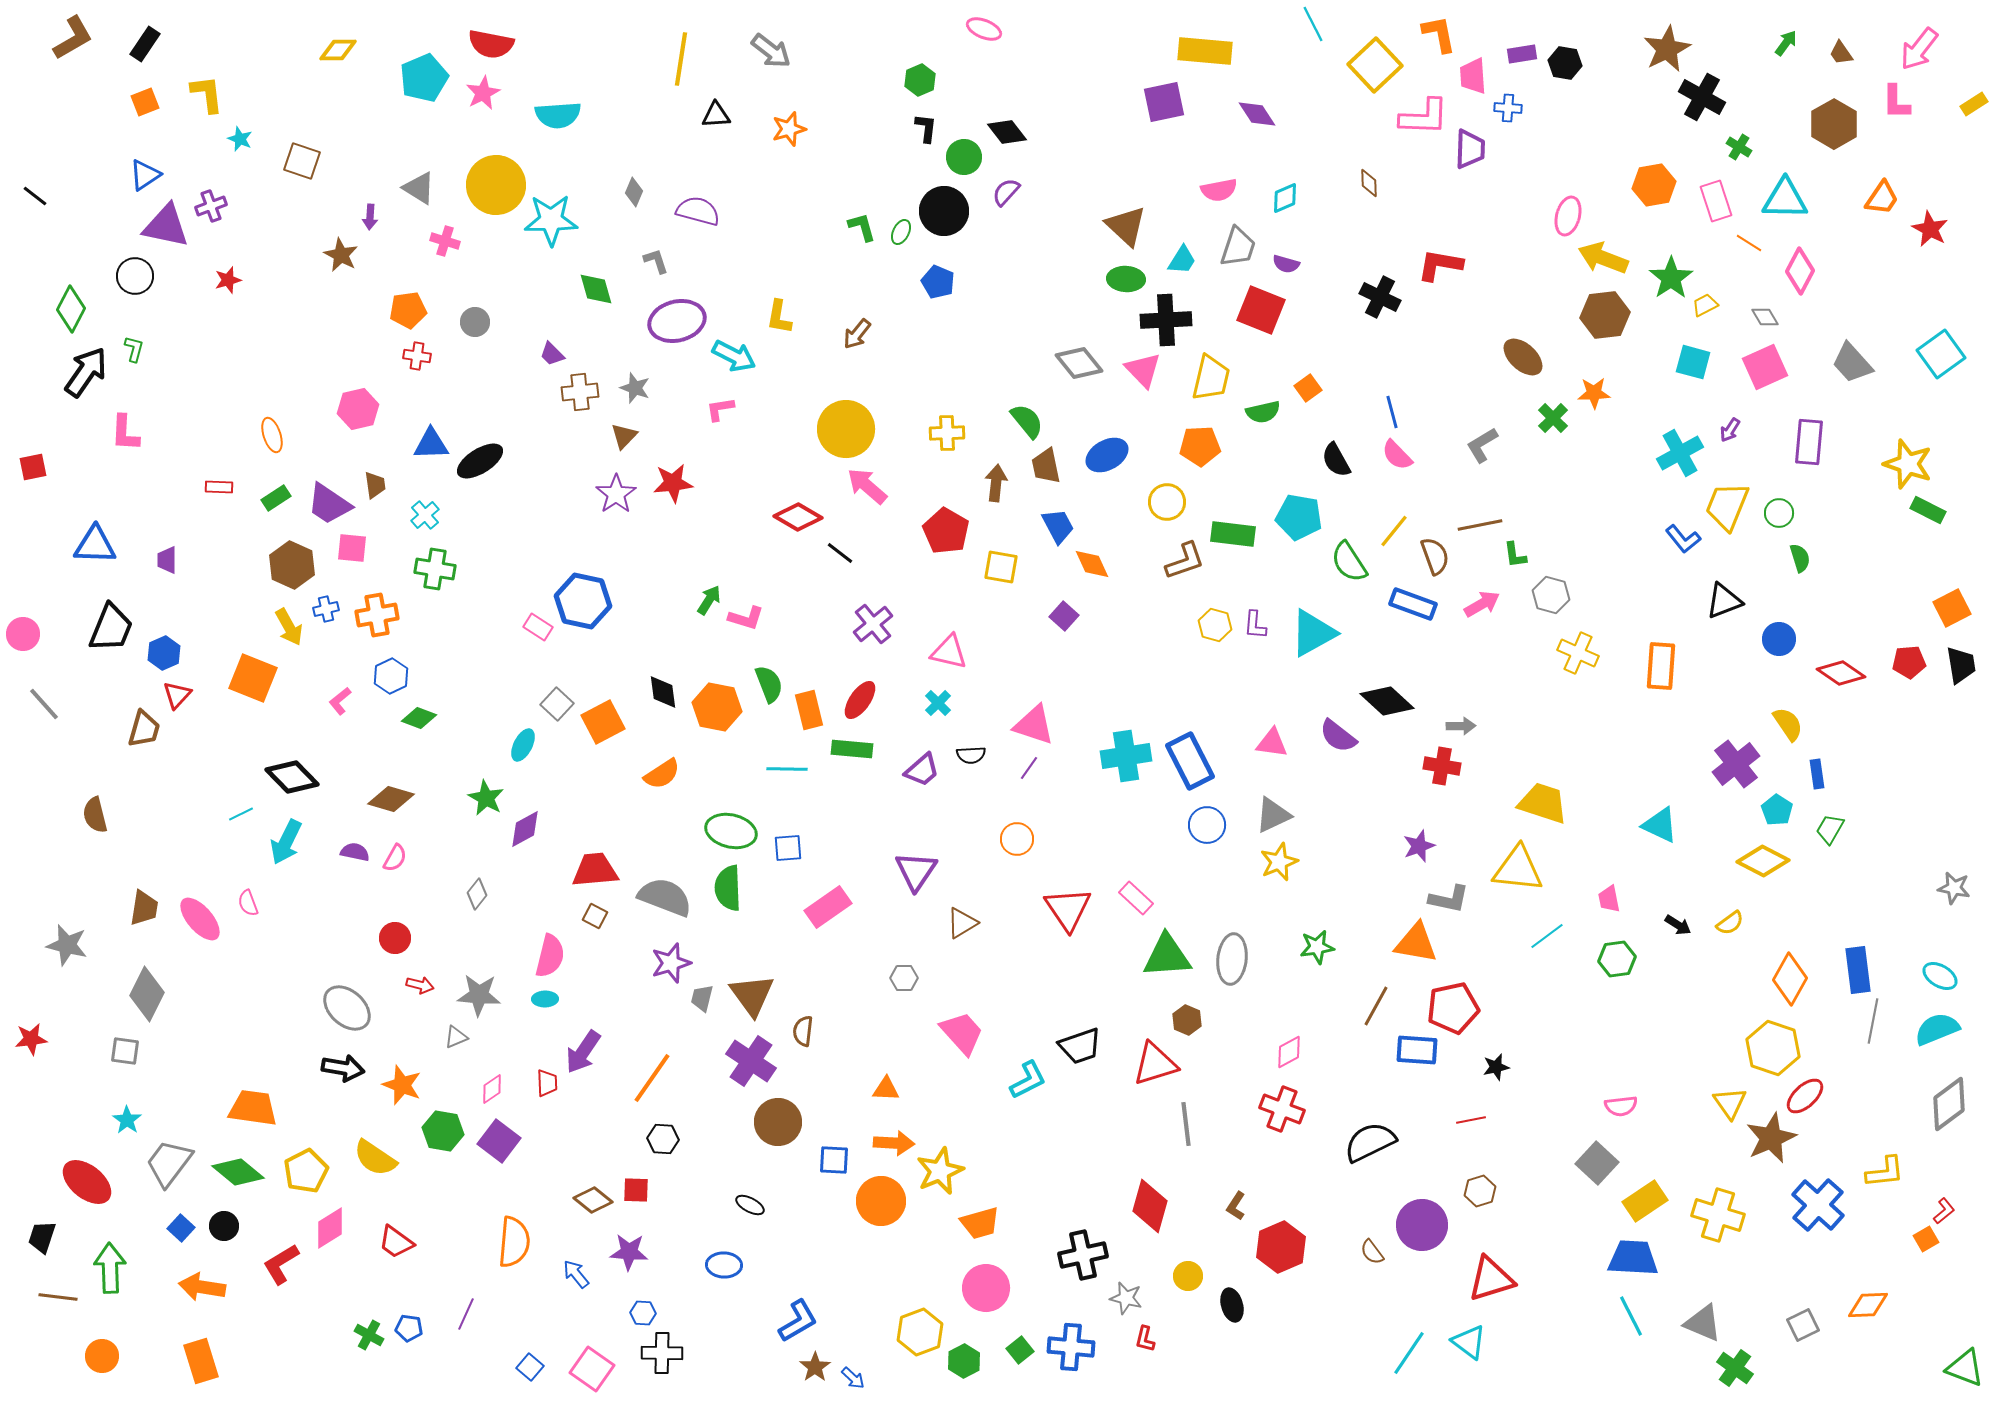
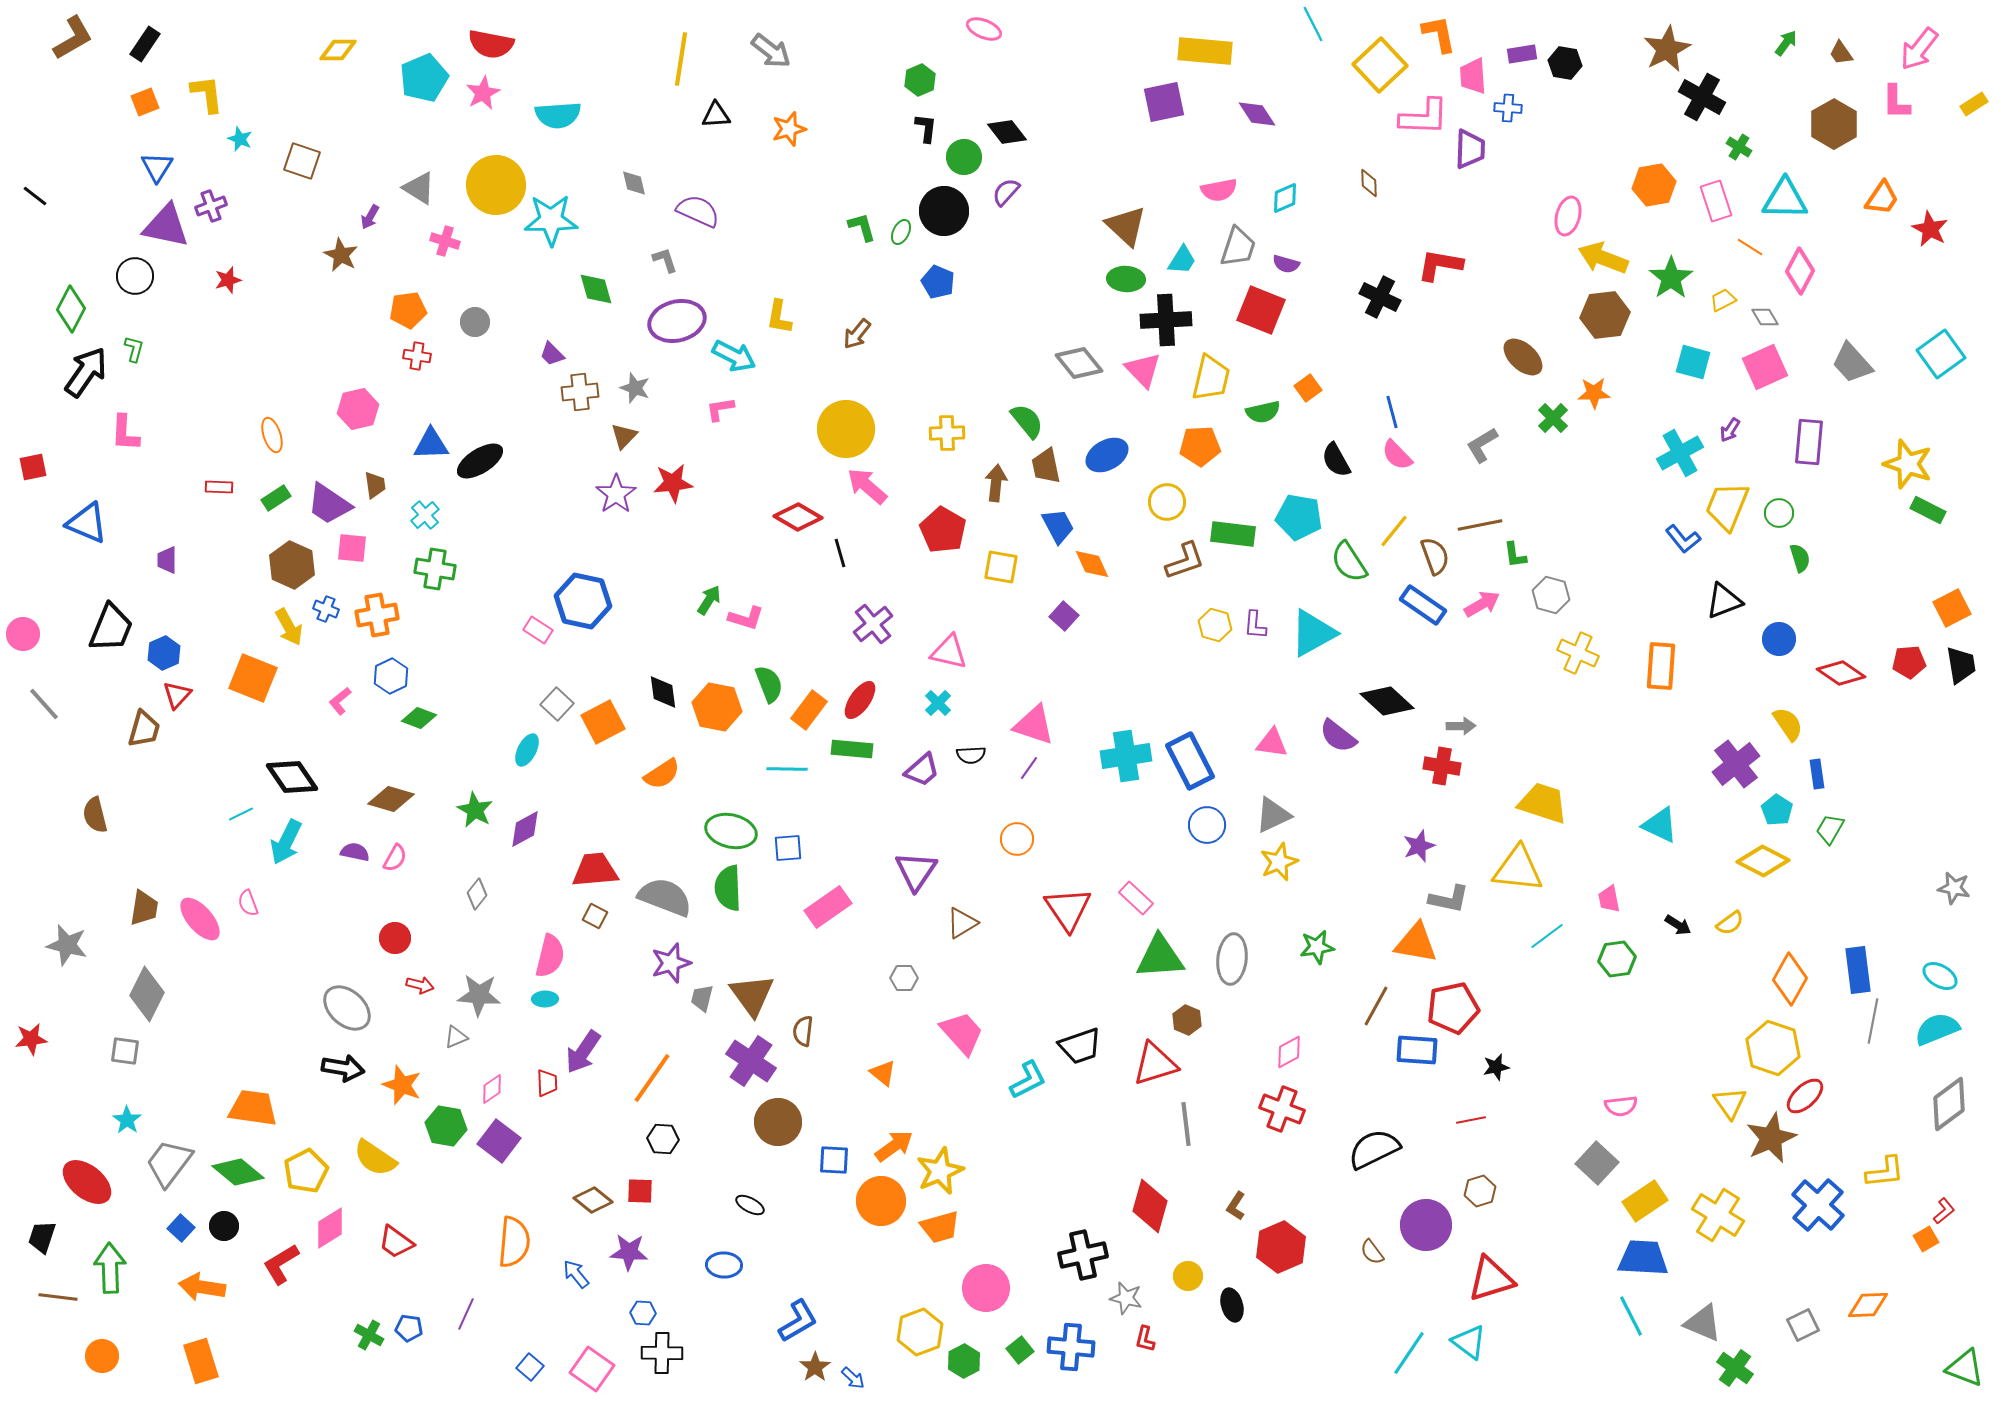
yellow square at (1375, 65): moved 5 px right
blue triangle at (145, 175): moved 12 px right, 8 px up; rotated 24 degrees counterclockwise
gray diamond at (634, 192): moved 9 px up; rotated 36 degrees counterclockwise
purple semicircle at (698, 211): rotated 9 degrees clockwise
purple arrow at (370, 217): rotated 25 degrees clockwise
orange line at (1749, 243): moved 1 px right, 4 px down
gray L-shape at (656, 261): moved 9 px right, 1 px up
yellow trapezoid at (1705, 305): moved 18 px right, 5 px up
red pentagon at (946, 531): moved 3 px left, 1 px up
blue triangle at (95, 545): moved 8 px left, 22 px up; rotated 21 degrees clockwise
black line at (840, 553): rotated 36 degrees clockwise
blue rectangle at (1413, 604): moved 10 px right, 1 px down; rotated 15 degrees clockwise
blue cross at (326, 609): rotated 35 degrees clockwise
pink rectangle at (538, 627): moved 3 px down
orange rectangle at (809, 710): rotated 51 degrees clockwise
cyan ellipse at (523, 745): moved 4 px right, 5 px down
black diamond at (292, 777): rotated 10 degrees clockwise
green star at (486, 798): moved 11 px left, 12 px down
green triangle at (1167, 956): moved 7 px left, 1 px down
orange triangle at (886, 1089): moved 3 px left, 16 px up; rotated 36 degrees clockwise
green hexagon at (443, 1131): moved 3 px right, 5 px up
black semicircle at (1370, 1142): moved 4 px right, 7 px down
orange arrow at (894, 1143): moved 3 px down; rotated 39 degrees counterclockwise
red square at (636, 1190): moved 4 px right, 1 px down
yellow cross at (1718, 1215): rotated 15 degrees clockwise
orange trapezoid at (980, 1223): moved 40 px left, 4 px down
purple circle at (1422, 1225): moved 4 px right
blue trapezoid at (1633, 1258): moved 10 px right
